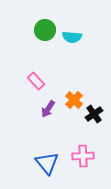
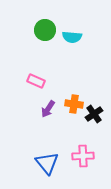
pink rectangle: rotated 24 degrees counterclockwise
orange cross: moved 4 px down; rotated 36 degrees counterclockwise
